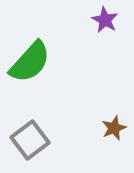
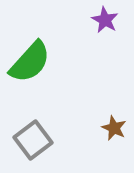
brown star: rotated 25 degrees counterclockwise
gray square: moved 3 px right
